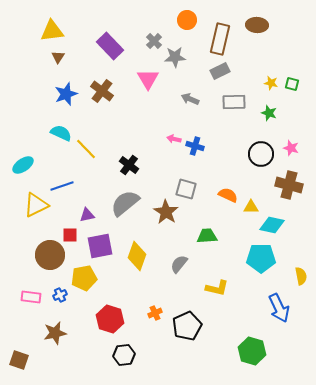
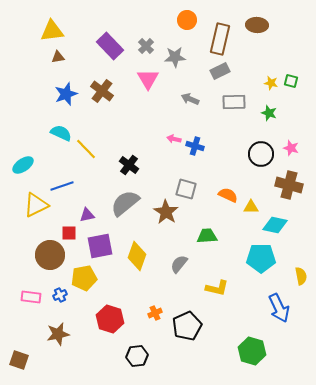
gray cross at (154, 41): moved 8 px left, 5 px down
brown triangle at (58, 57): rotated 48 degrees clockwise
green square at (292, 84): moved 1 px left, 3 px up
cyan diamond at (272, 225): moved 3 px right
red square at (70, 235): moved 1 px left, 2 px up
brown star at (55, 333): moved 3 px right, 1 px down
black hexagon at (124, 355): moved 13 px right, 1 px down
